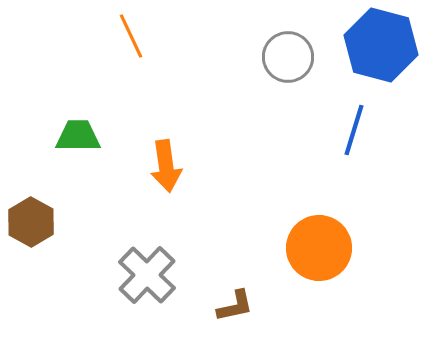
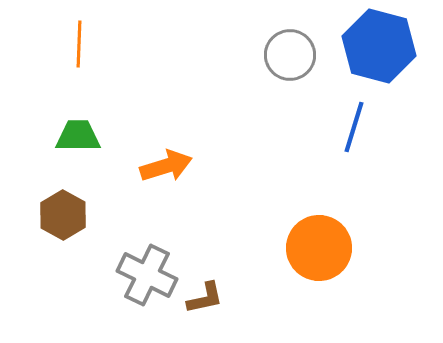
orange line: moved 52 px left, 8 px down; rotated 27 degrees clockwise
blue hexagon: moved 2 px left, 1 px down
gray circle: moved 2 px right, 2 px up
blue line: moved 3 px up
orange arrow: rotated 99 degrees counterclockwise
brown hexagon: moved 32 px right, 7 px up
gray cross: rotated 18 degrees counterclockwise
brown L-shape: moved 30 px left, 8 px up
